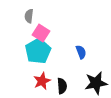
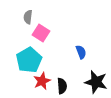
gray semicircle: moved 1 px left, 1 px down
cyan pentagon: moved 9 px left, 9 px down
black star: moved 1 px up; rotated 25 degrees clockwise
